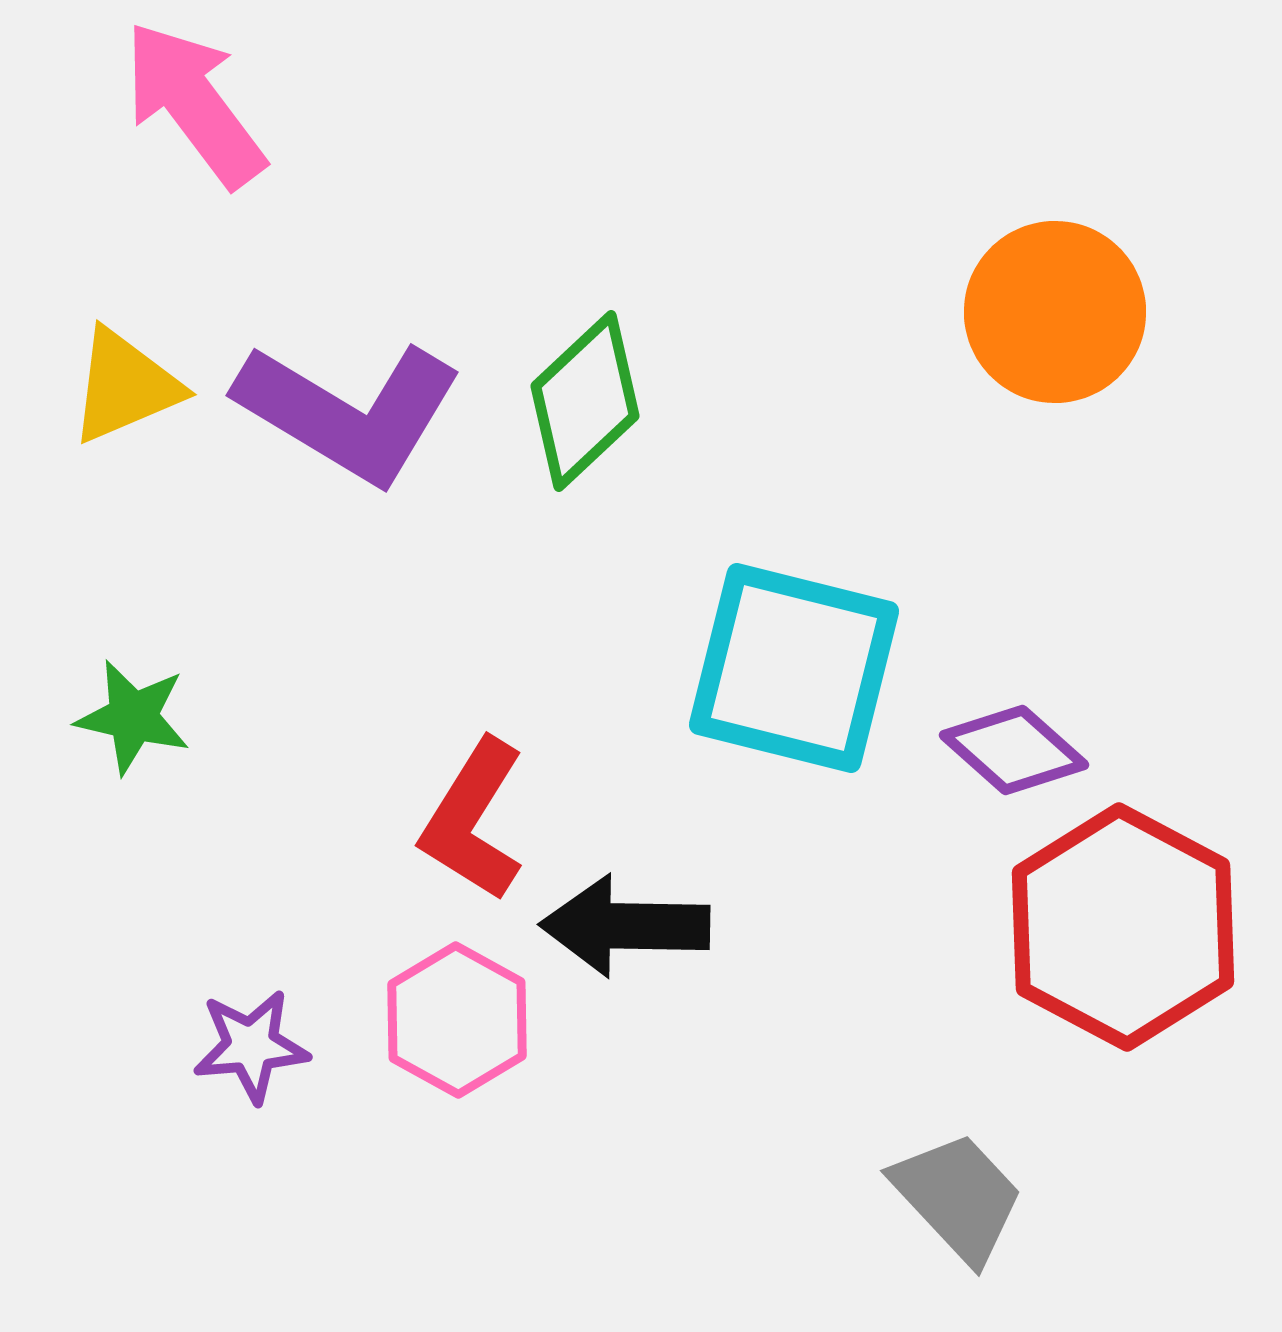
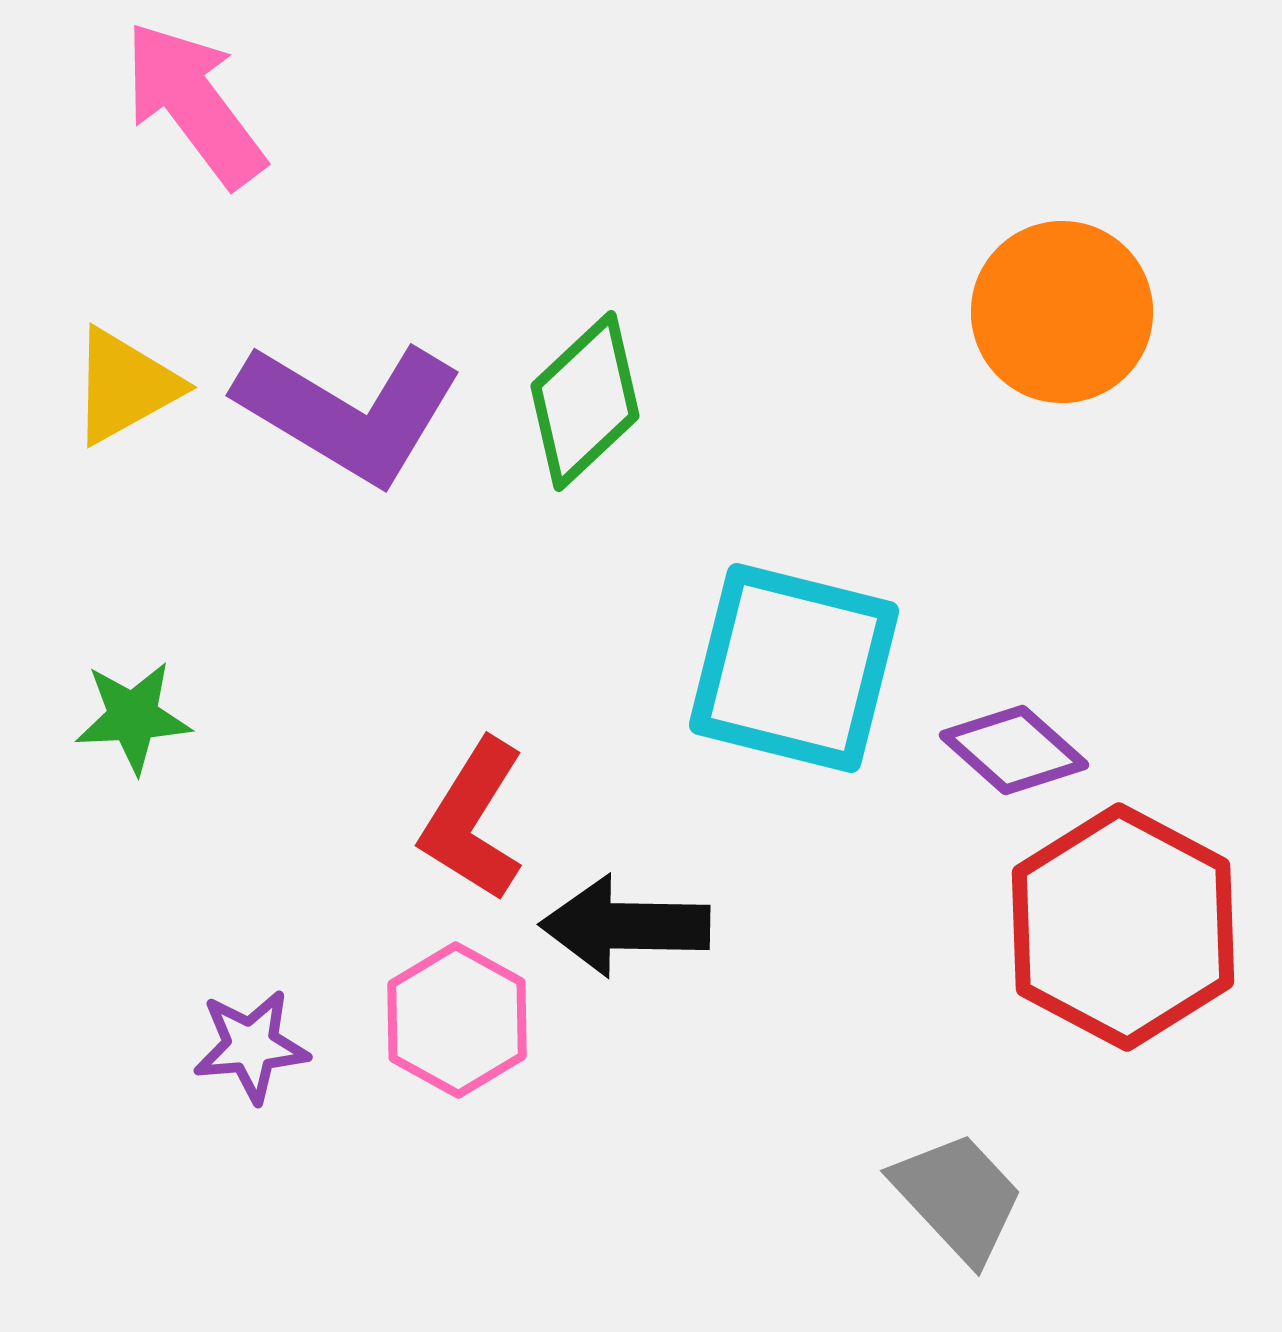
orange circle: moved 7 px right
yellow triangle: rotated 6 degrees counterclockwise
green star: rotated 16 degrees counterclockwise
